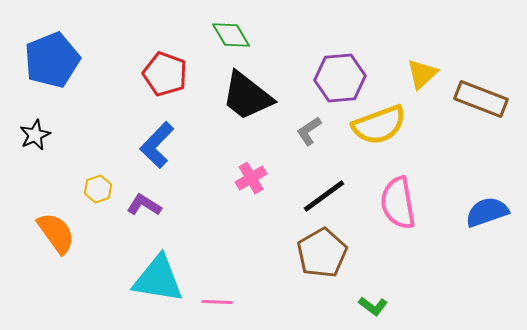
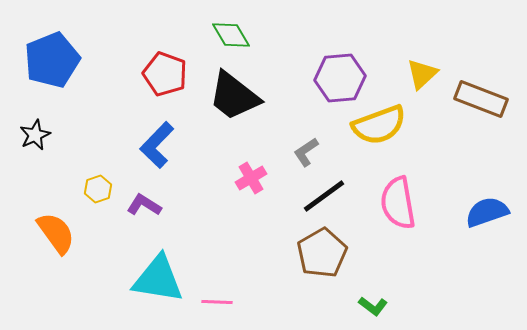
black trapezoid: moved 13 px left
gray L-shape: moved 3 px left, 21 px down
